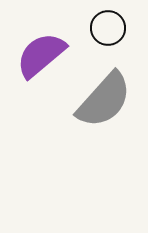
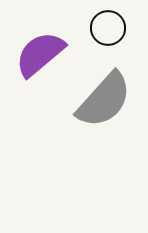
purple semicircle: moved 1 px left, 1 px up
